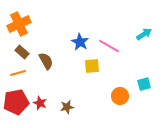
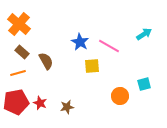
orange cross: rotated 25 degrees counterclockwise
